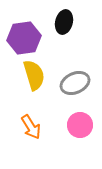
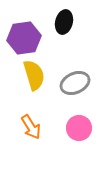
pink circle: moved 1 px left, 3 px down
